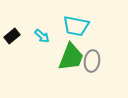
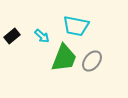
green trapezoid: moved 7 px left, 1 px down
gray ellipse: rotated 30 degrees clockwise
